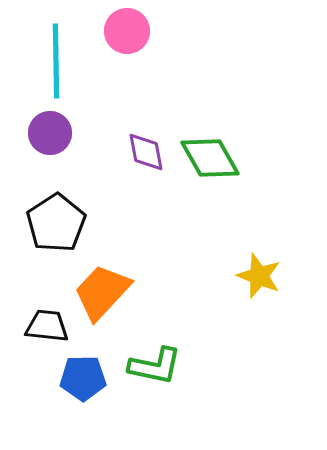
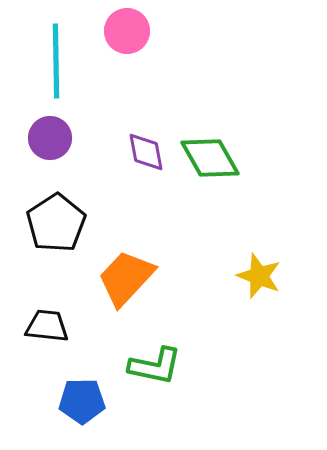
purple circle: moved 5 px down
orange trapezoid: moved 24 px right, 14 px up
blue pentagon: moved 1 px left, 23 px down
